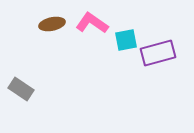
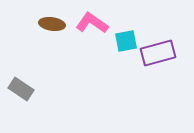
brown ellipse: rotated 20 degrees clockwise
cyan square: moved 1 px down
